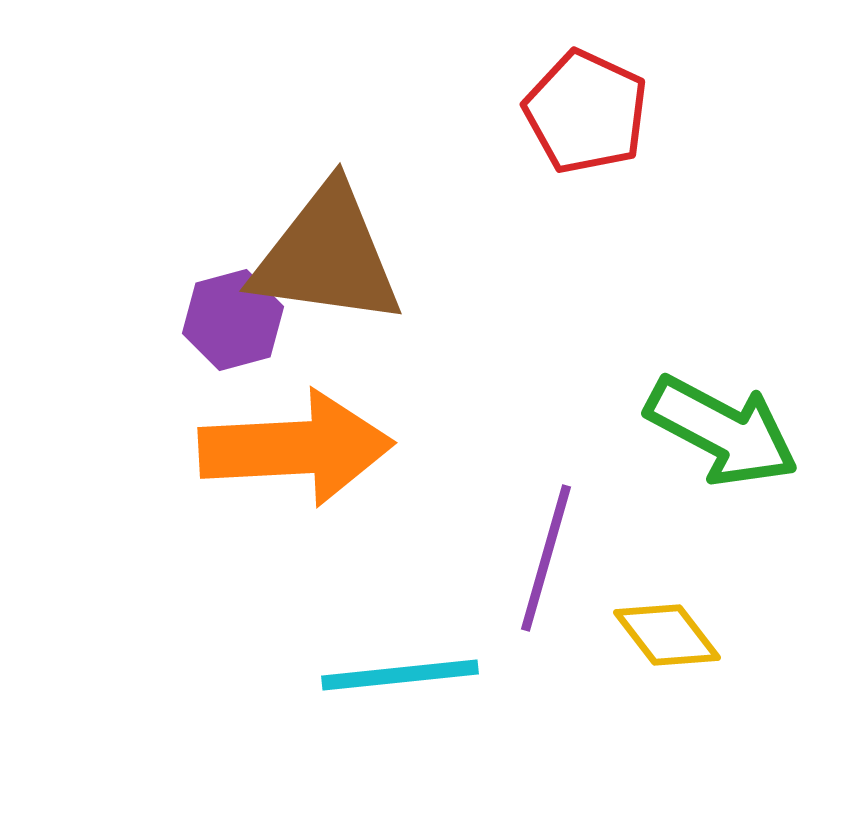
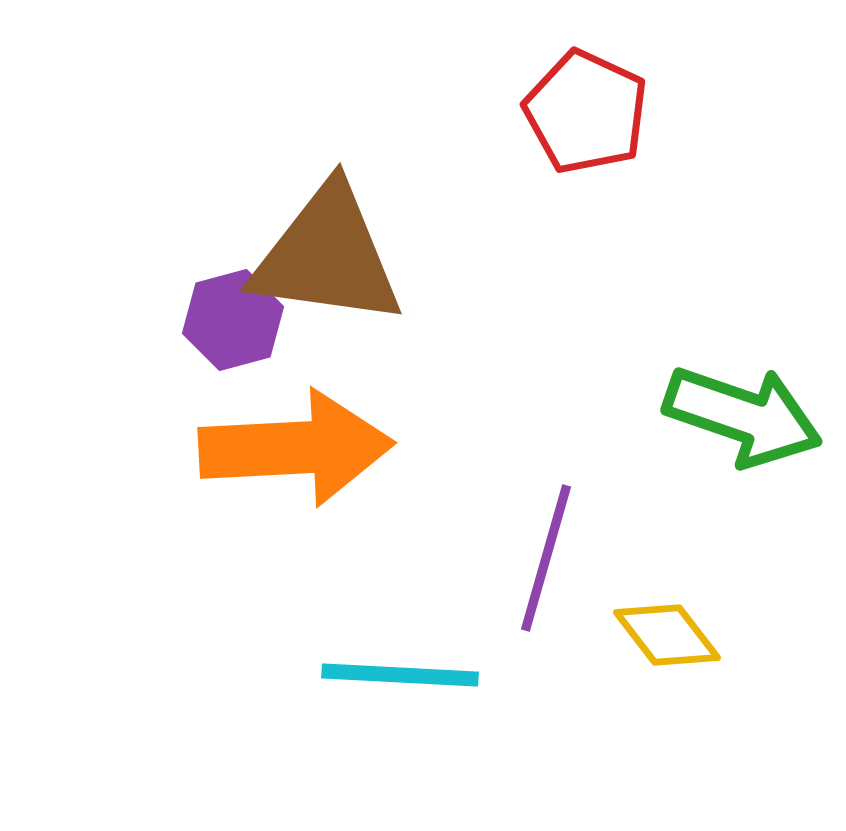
green arrow: moved 21 px right, 15 px up; rotated 9 degrees counterclockwise
cyan line: rotated 9 degrees clockwise
